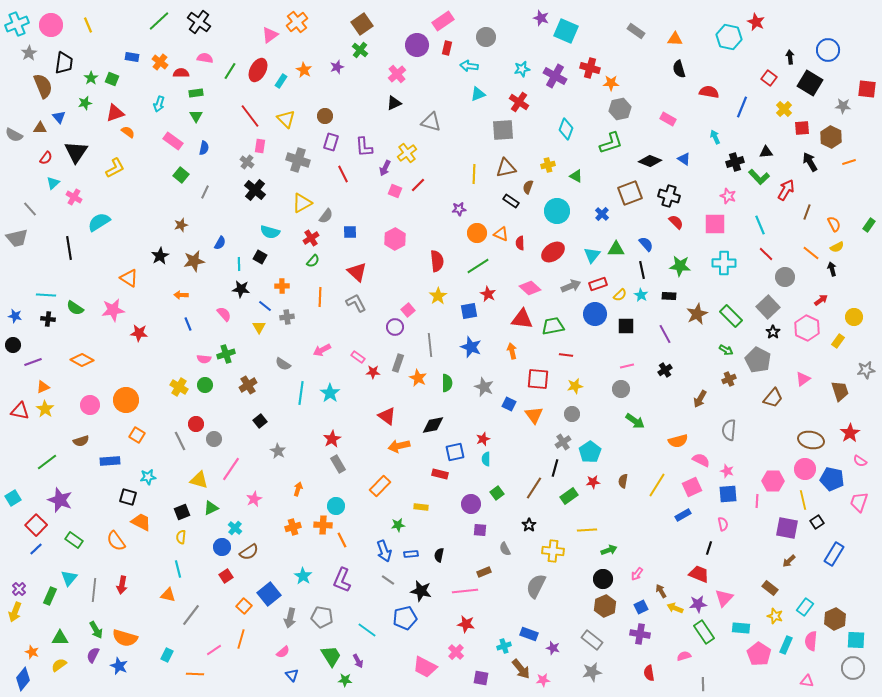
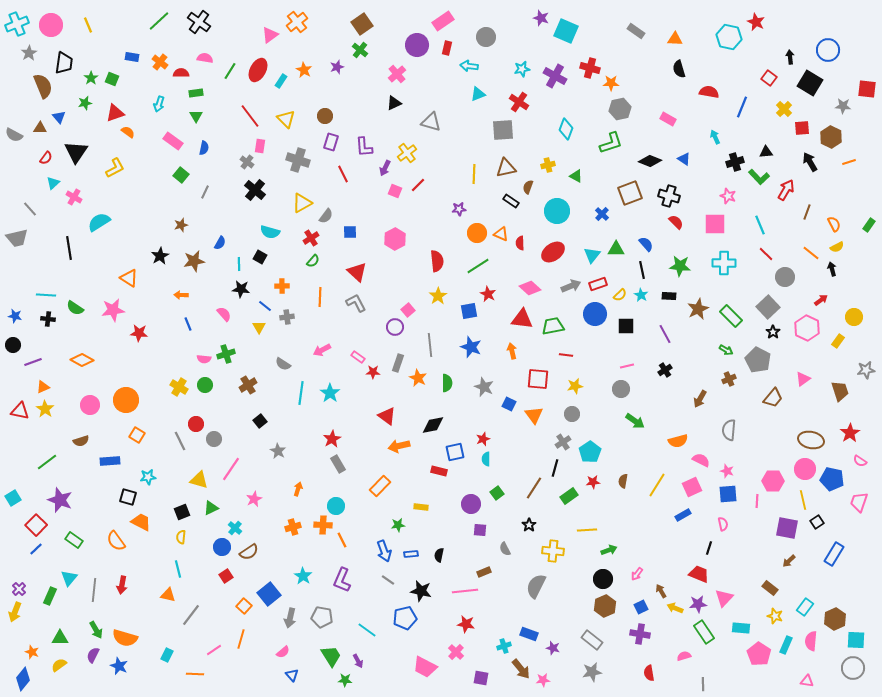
brown star at (697, 314): moved 1 px right, 5 px up
red rectangle at (440, 474): moved 1 px left, 3 px up
